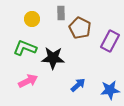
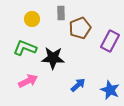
brown pentagon: rotated 25 degrees clockwise
blue star: rotated 30 degrees clockwise
